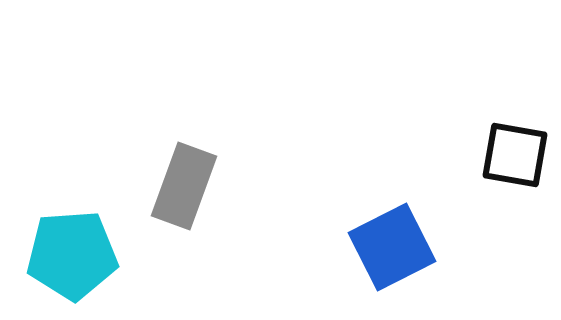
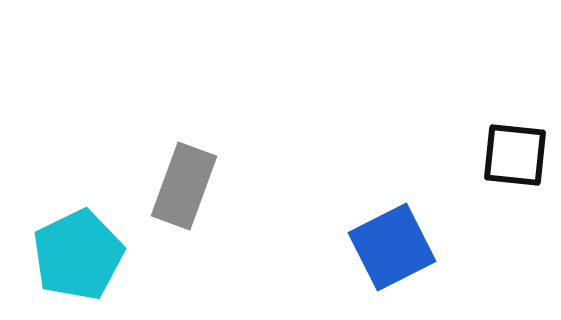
black square: rotated 4 degrees counterclockwise
cyan pentagon: moved 6 px right; rotated 22 degrees counterclockwise
